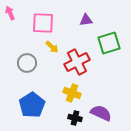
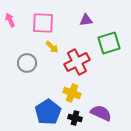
pink arrow: moved 7 px down
blue pentagon: moved 16 px right, 7 px down
